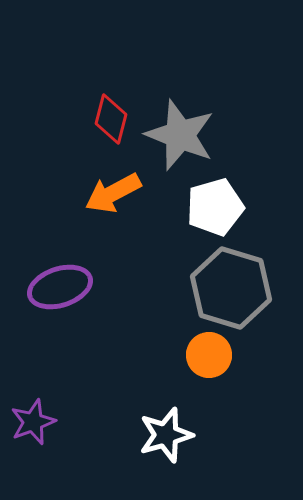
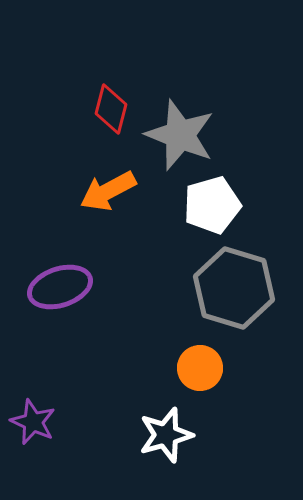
red diamond: moved 10 px up
orange arrow: moved 5 px left, 2 px up
white pentagon: moved 3 px left, 2 px up
gray hexagon: moved 3 px right
orange circle: moved 9 px left, 13 px down
purple star: rotated 27 degrees counterclockwise
